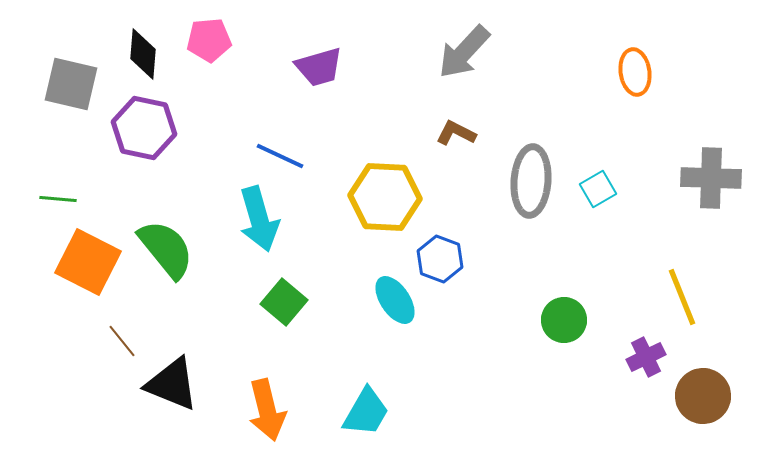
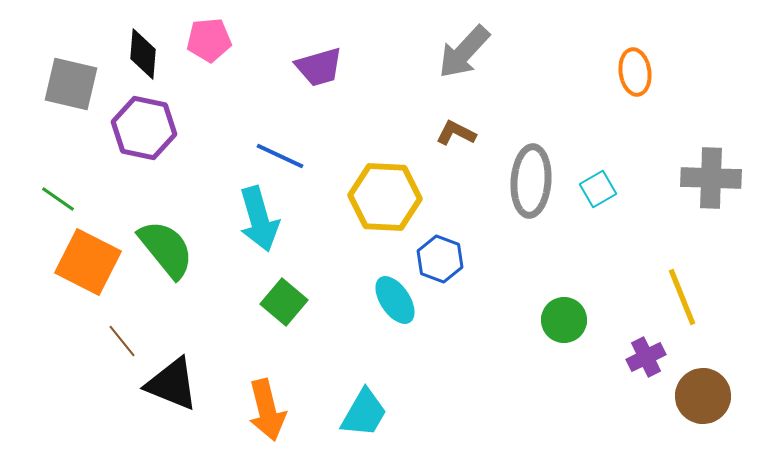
green line: rotated 30 degrees clockwise
cyan trapezoid: moved 2 px left, 1 px down
